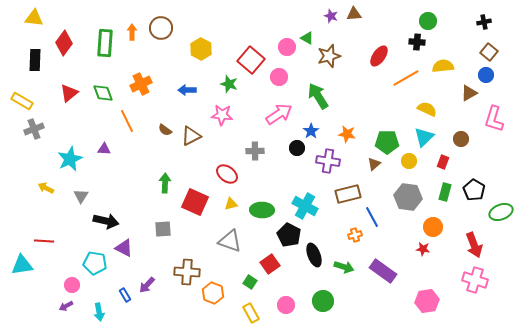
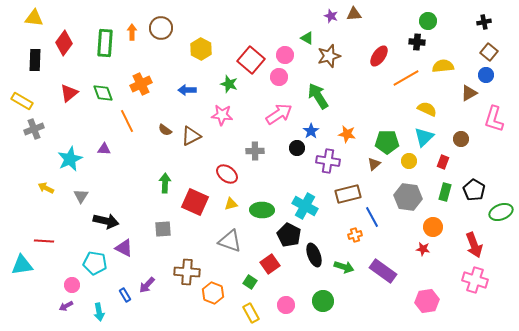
pink circle at (287, 47): moved 2 px left, 8 px down
